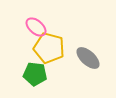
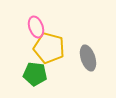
pink ellipse: rotated 30 degrees clockwise
gray ellipse: rotated 30 degrees clockwise
